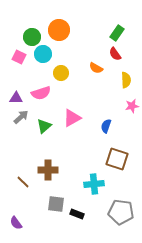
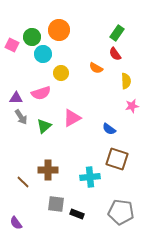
pink square: moved 7 px left, 12 px up
yellow semicircle: moved 1 px down
gray arrow: rotated 98 degrees clockwise
blue semicircle: moved 3 px right, 3 px down; rotated 72 degrees counterclockwise
cyan cross: moved 4 px left, 7 px up
